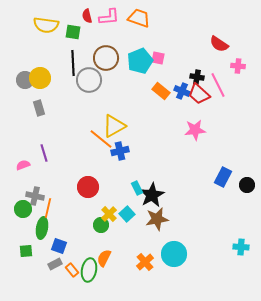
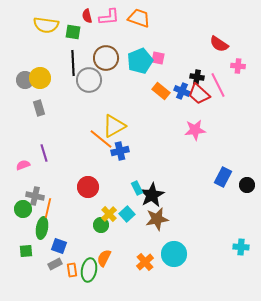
orange rectangle at (72, 270): rotated 32 degrees clockwise
